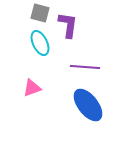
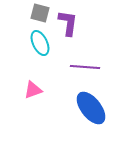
purple L-shape: moved 2 px up
pink triangle: moved 1 px right, 2 px down
blue ellipse: moved 3 px right, 3 px down
